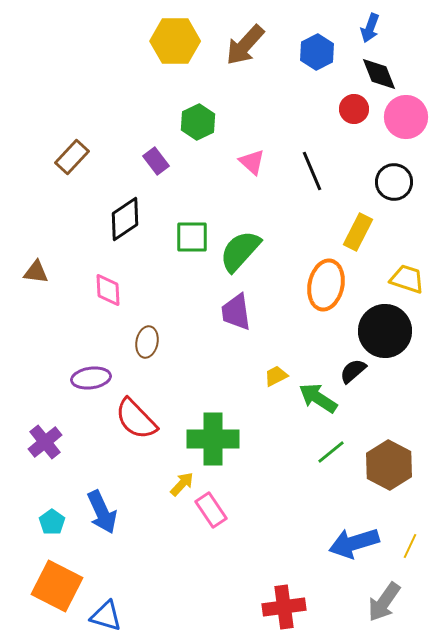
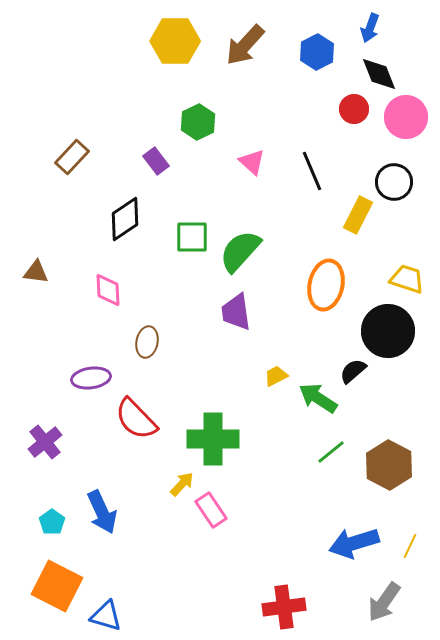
yellow rectangle at (358, 232): moved 17 px up
black circle at (385, 331): moved 3 px right
